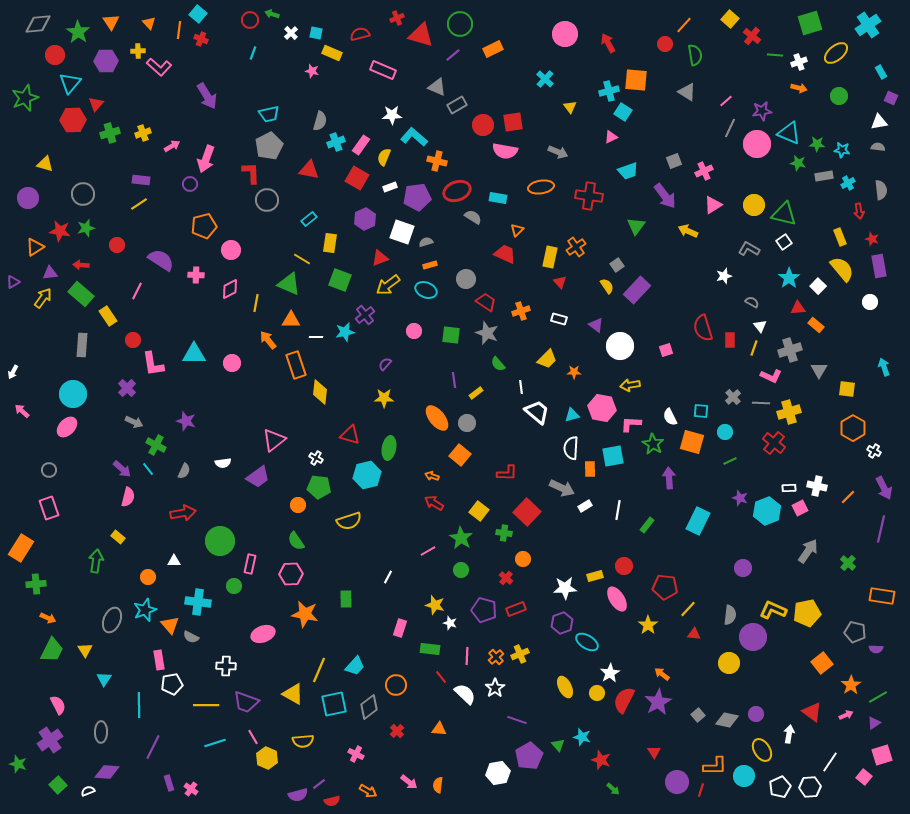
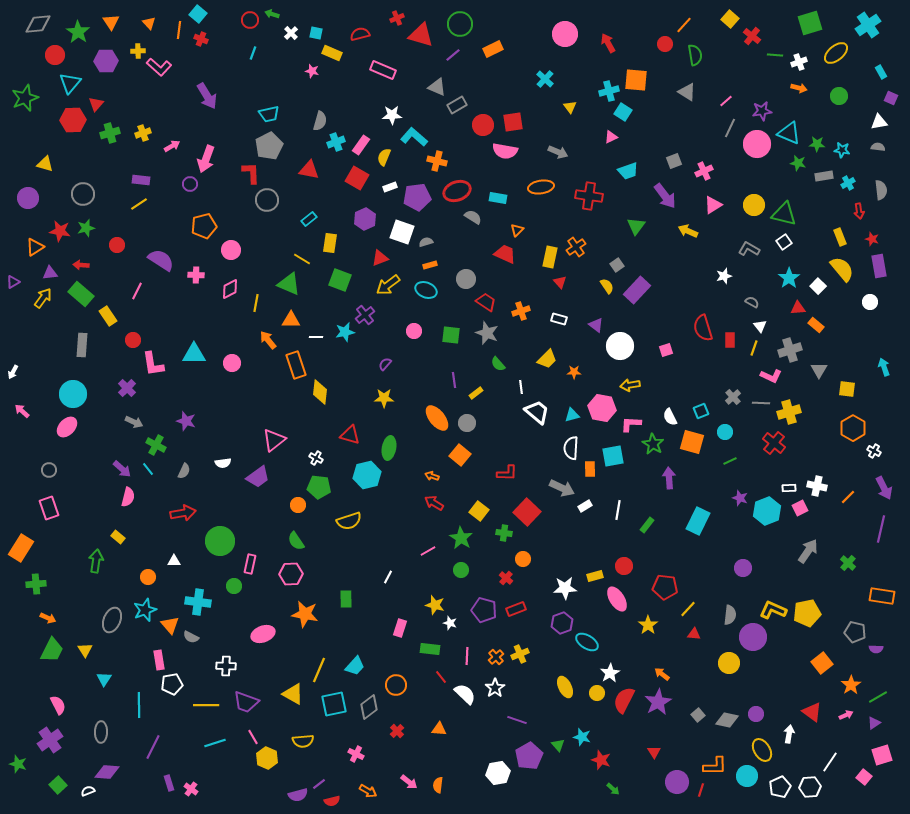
cyan square at (701, 411): rotated 28 degrees counterclockwise
cyan circle at (744, 776): moved 3 px right
